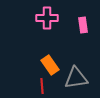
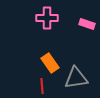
pink rectangle: moved 4 px right, 1 px up; rotated 63 degrees counterclockwise
orange rectangle: moved 2 px up
